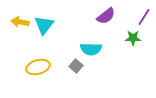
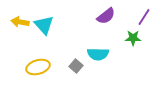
cyan triangle: rotated 20 degrees counterclockwise
cyan semicircle: moved 7 px right, 5 px down
